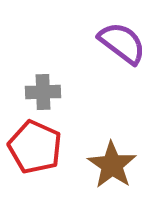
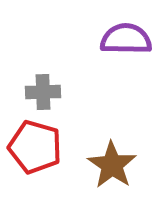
purple semicircle: moved 4 px right, 4 px up; rotated 36 degrees counterclockwise
red pentagon: rotated 8 degrees counterclockwise
